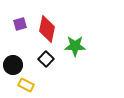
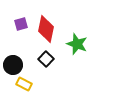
purple square: moved 1 px right
red diamond: moved 1 px left
green star: moved 2 px right, 2 px up; rotated 20 degrees clockwise
yellow rectangle: moved 2 px left, 1 px up
